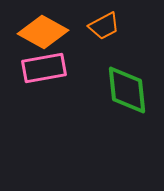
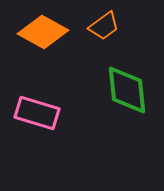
orange trapezoid: rotated 8 degrees counterclockwise
pink rectangle: moved 7 px left, 45 px down; rotated 27 degrees clockwise
